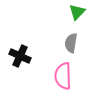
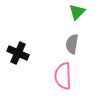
gray semicircle: moved 1 px right, 1 px down
black cross: moved 2 px left, 3 px up
